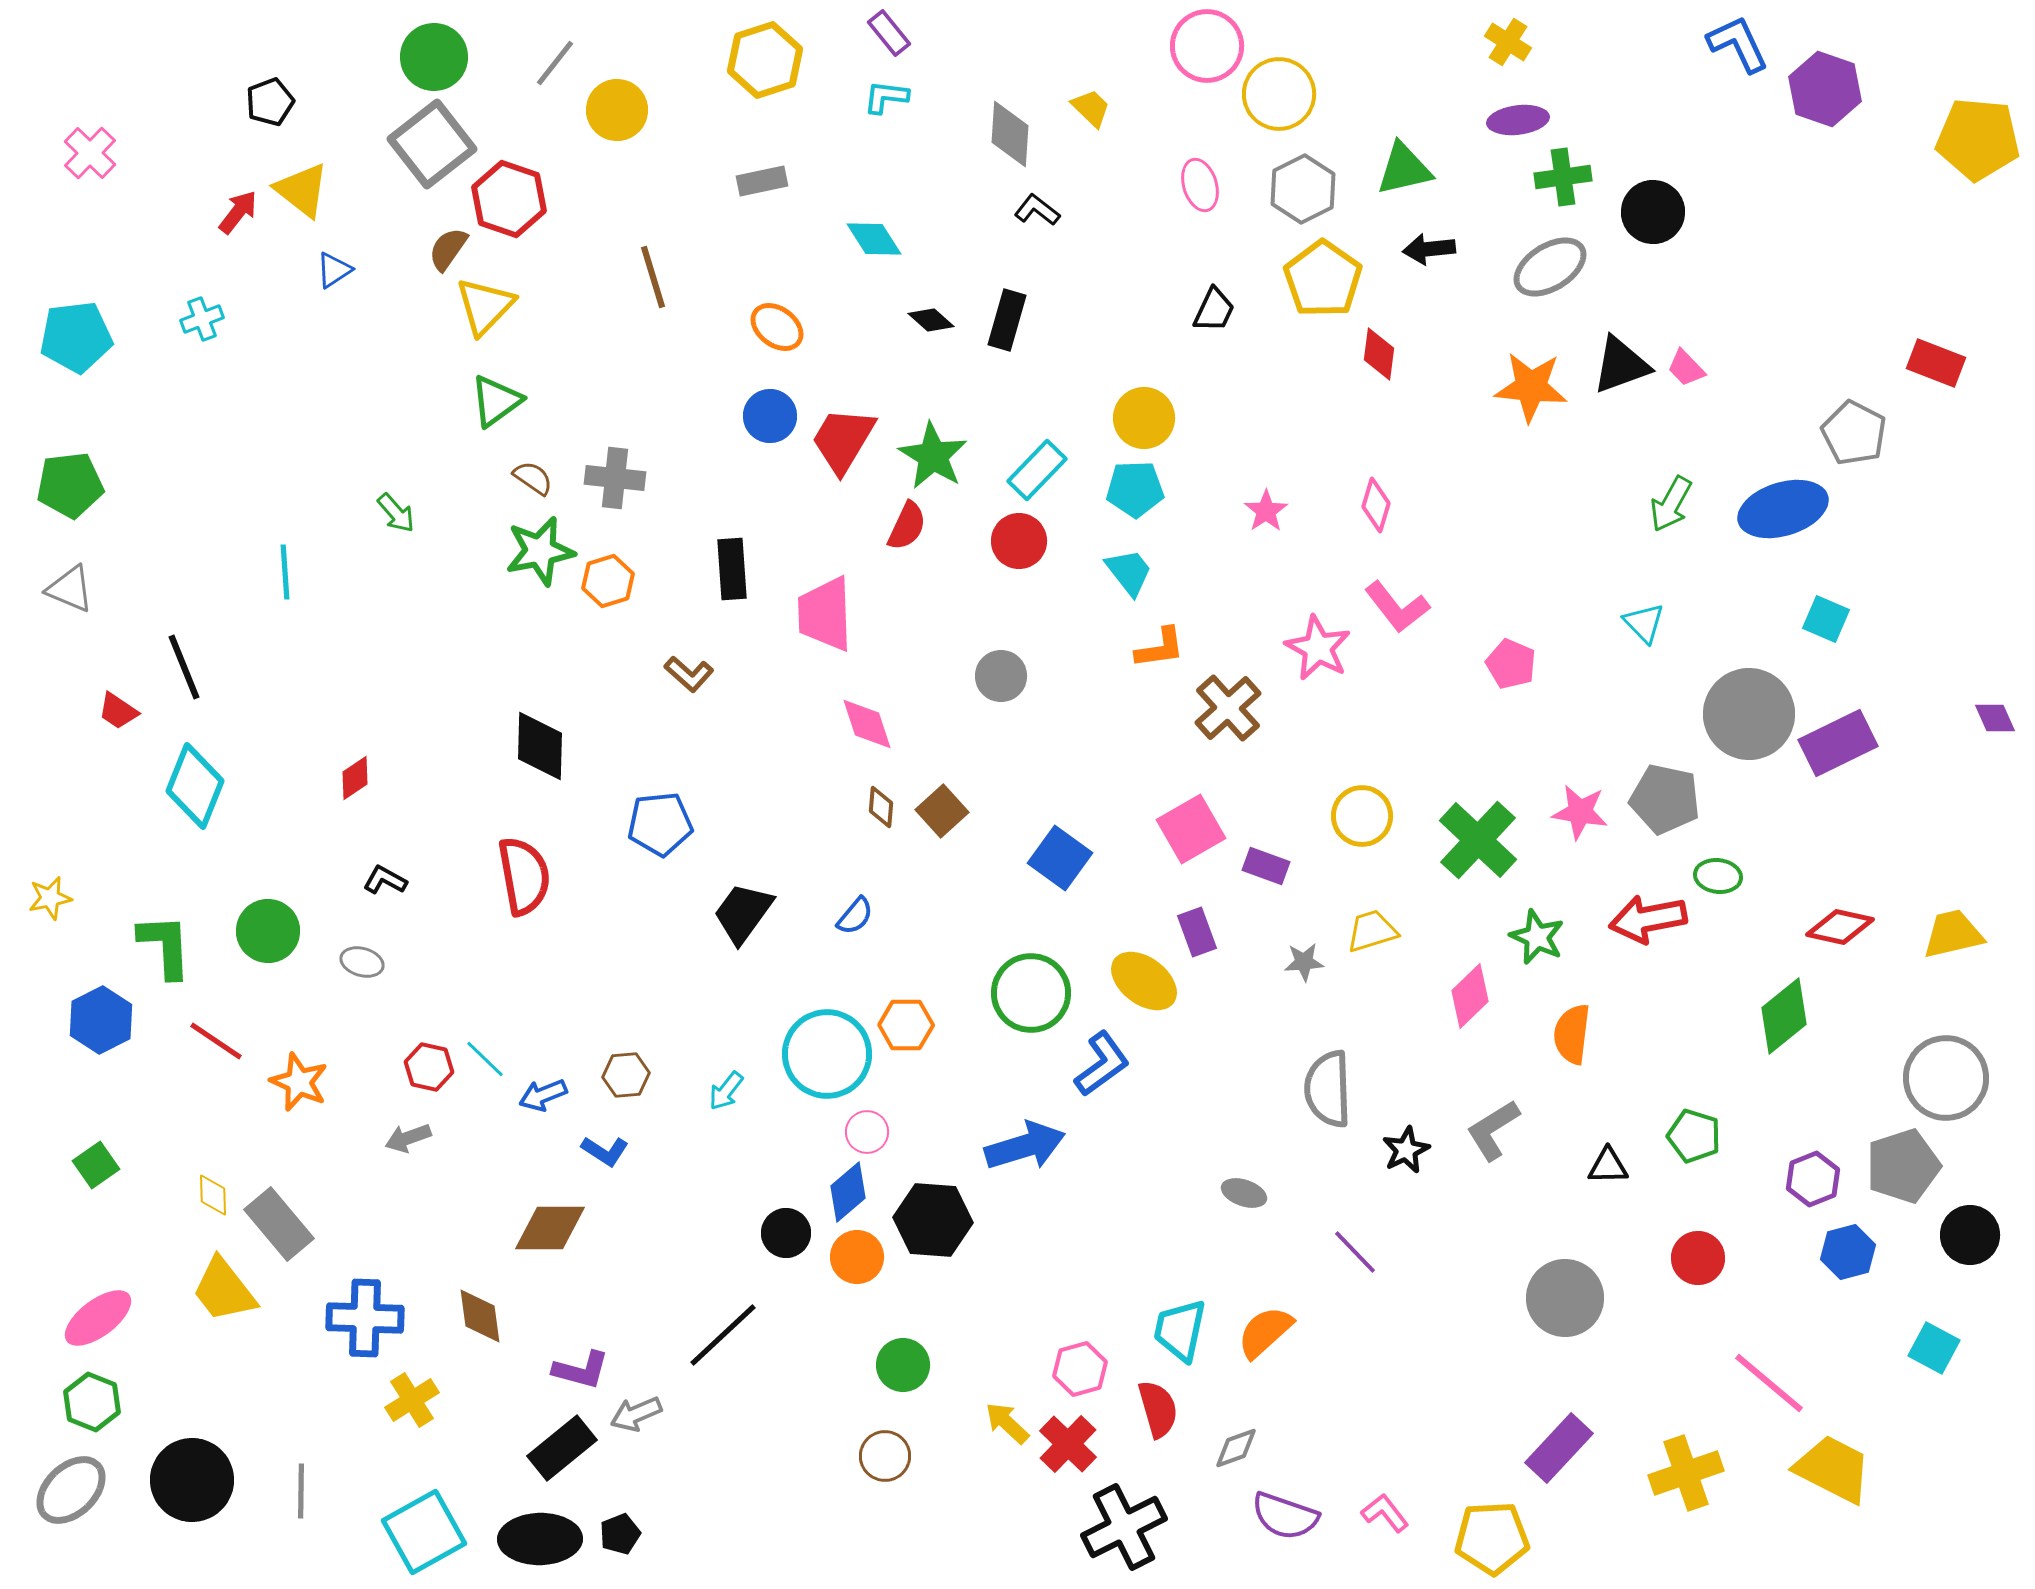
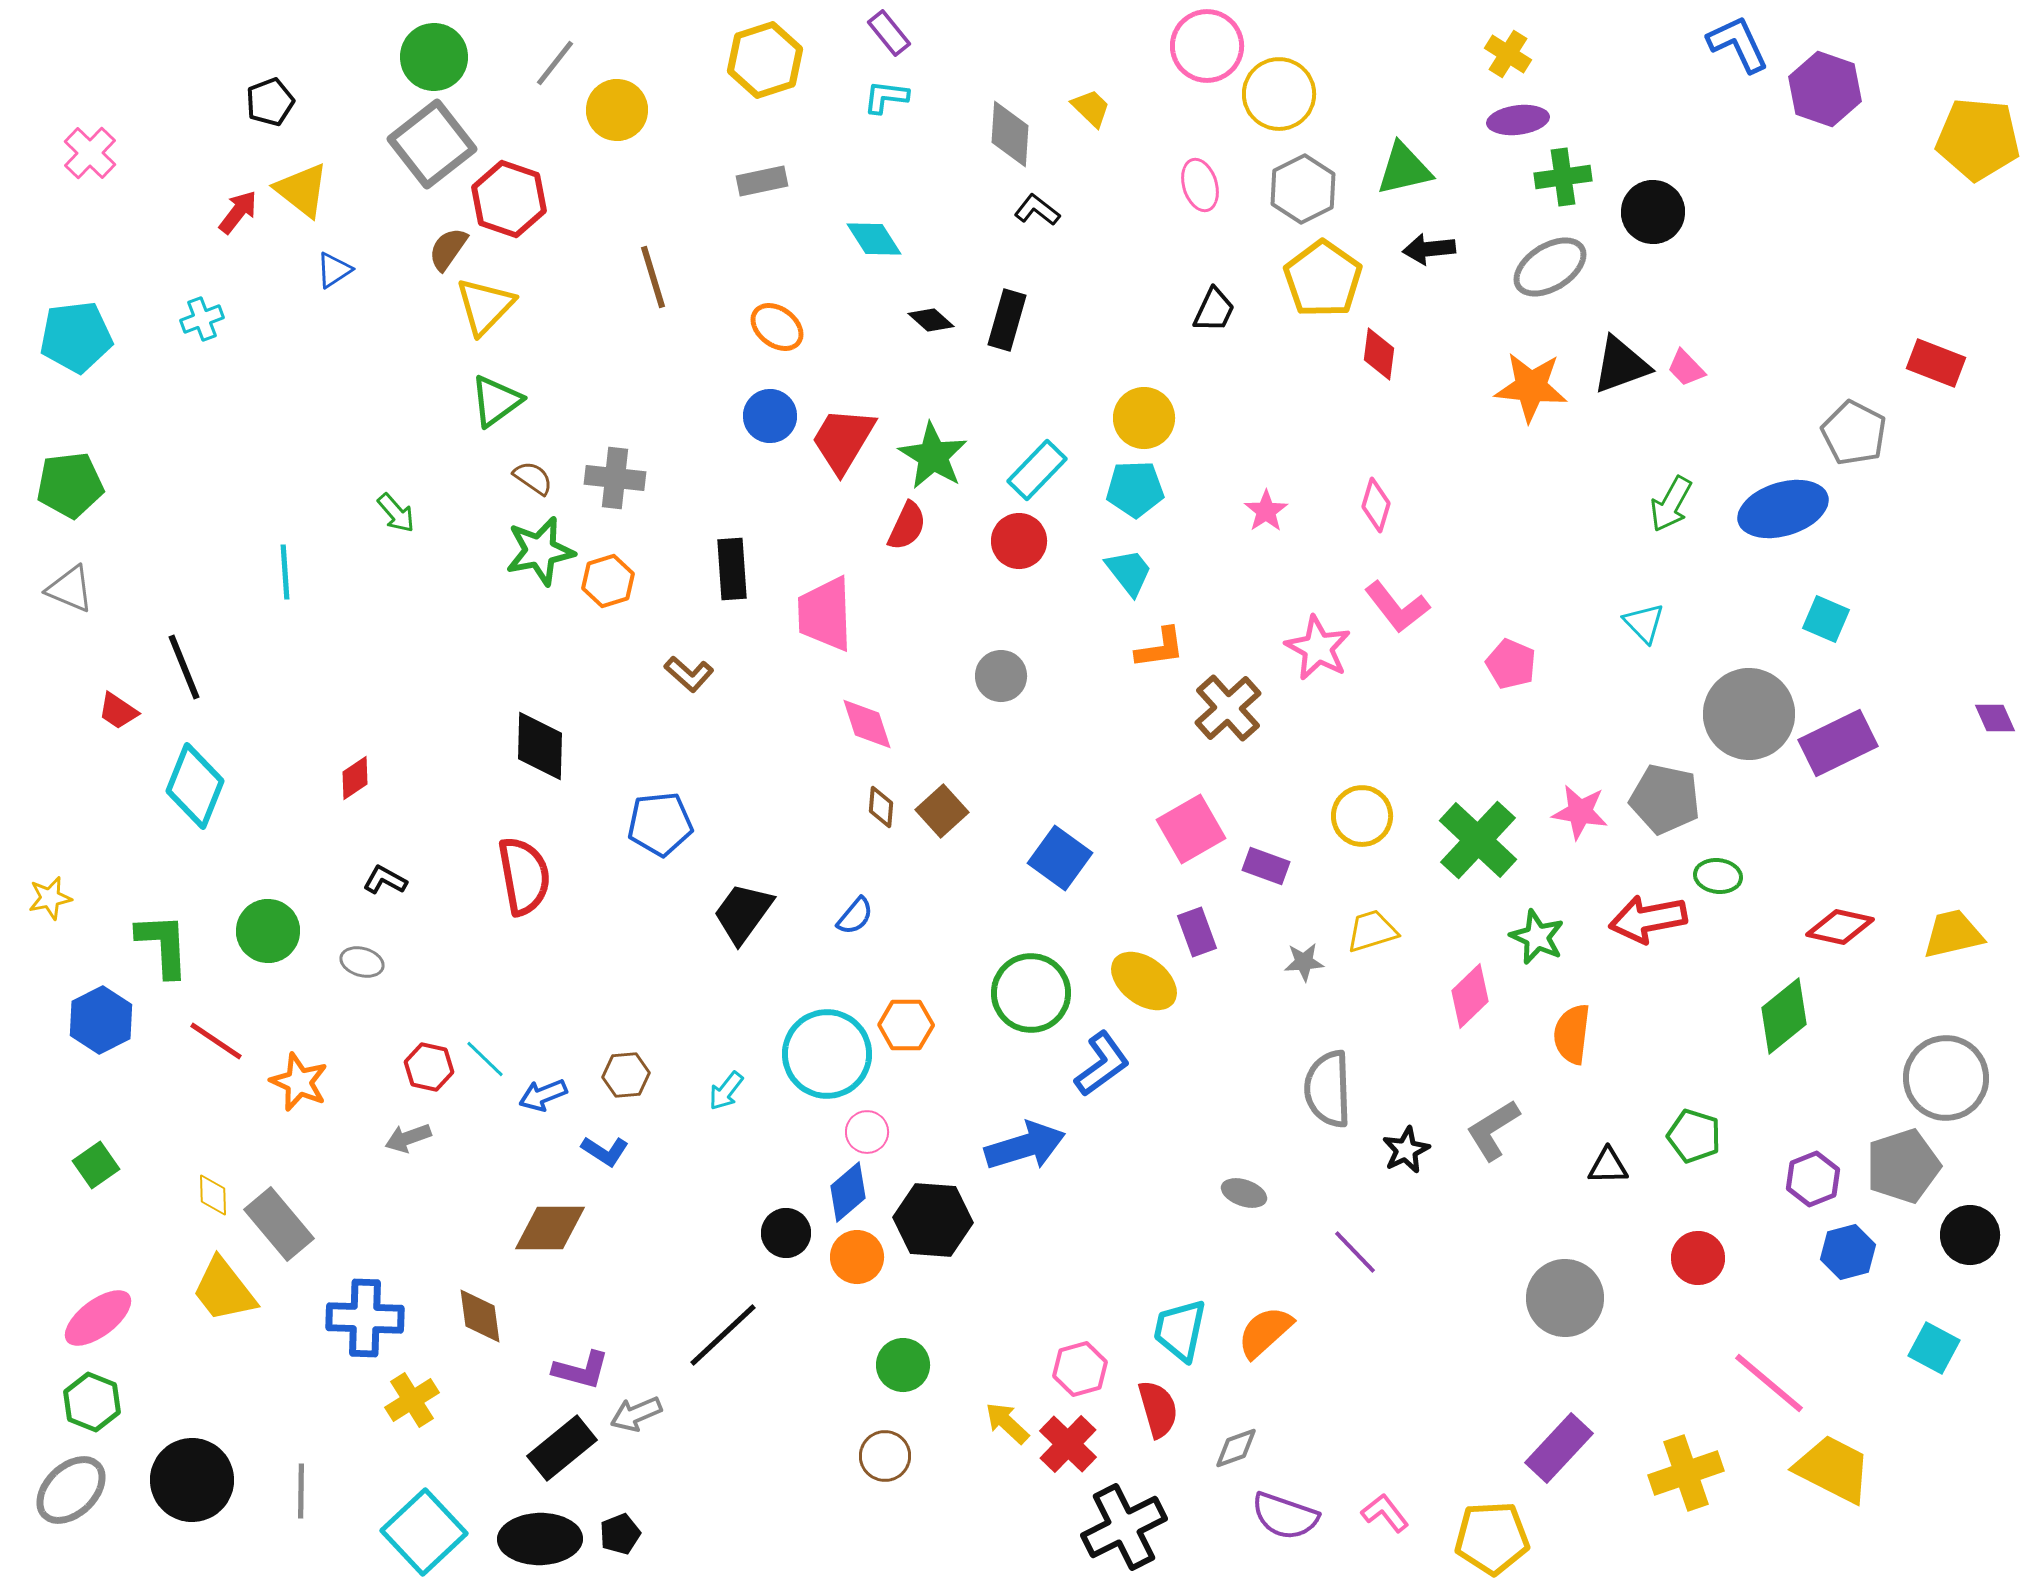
yellow cross at (1508, 42): moved 12 px down
green L-shape at (165, 946): moved 2 px left, 1 px up
cyan square at (424, 1532): rotated 14 degrees counterclockwise
